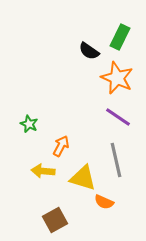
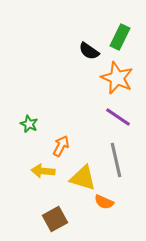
brown square: moved 1 px up
